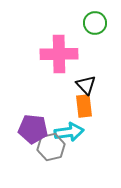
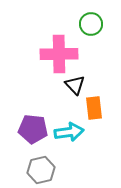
green circle: moved 4 px left, 1 px down
black triangle: moved 11 px left
orange rectangle: moved 10 px right, 2 px down
gray hexagon: moved 10 px left, 23 px down
